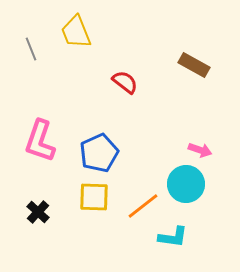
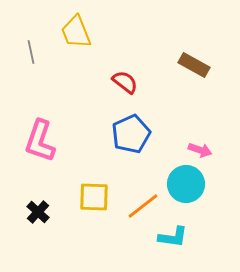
gray line: moved 3 px down; rotated 10 degrees clockwise
blue pentagon: moved 32 px right, 19 px up
